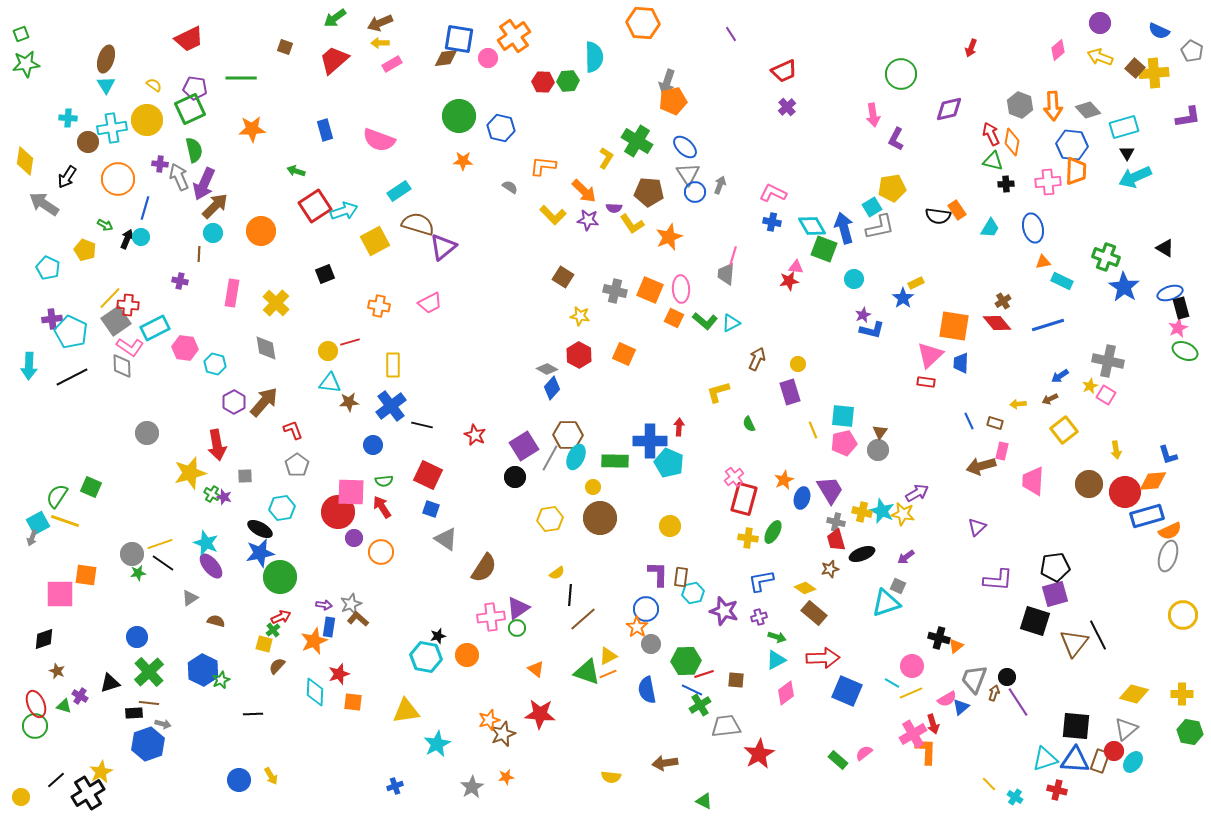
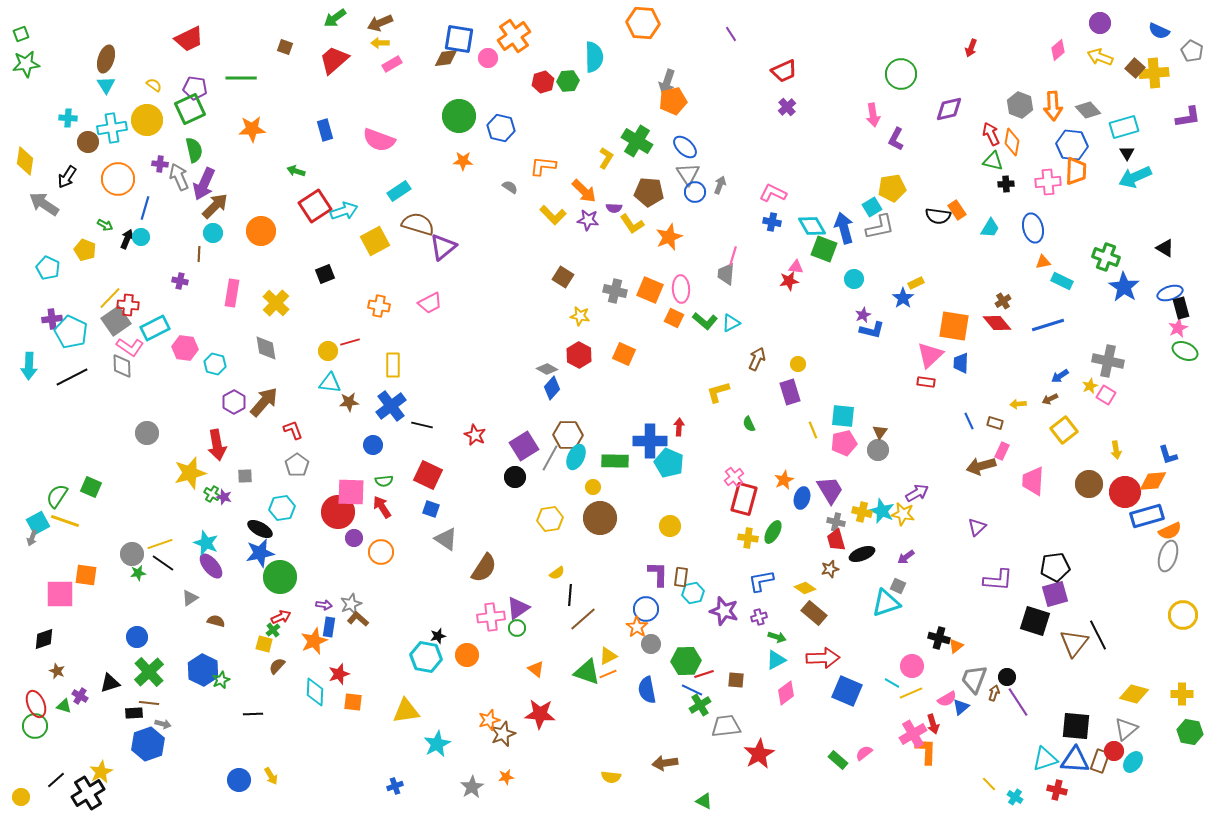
red hexagon at (543, 82): rotated 20 degrees counterclockwise
pink rectangle at (1002, 451): rotated 12 degrees clockwise
